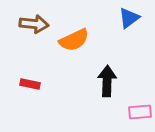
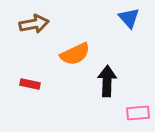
blue triangle: rotated 35 degrees counterclockwise
brown arrow: rotated 16 degrees counterclockwise
orange semicircle: moved 1 px right, 14 px down
pink rectangle: moved 2 px left, 1 px down
